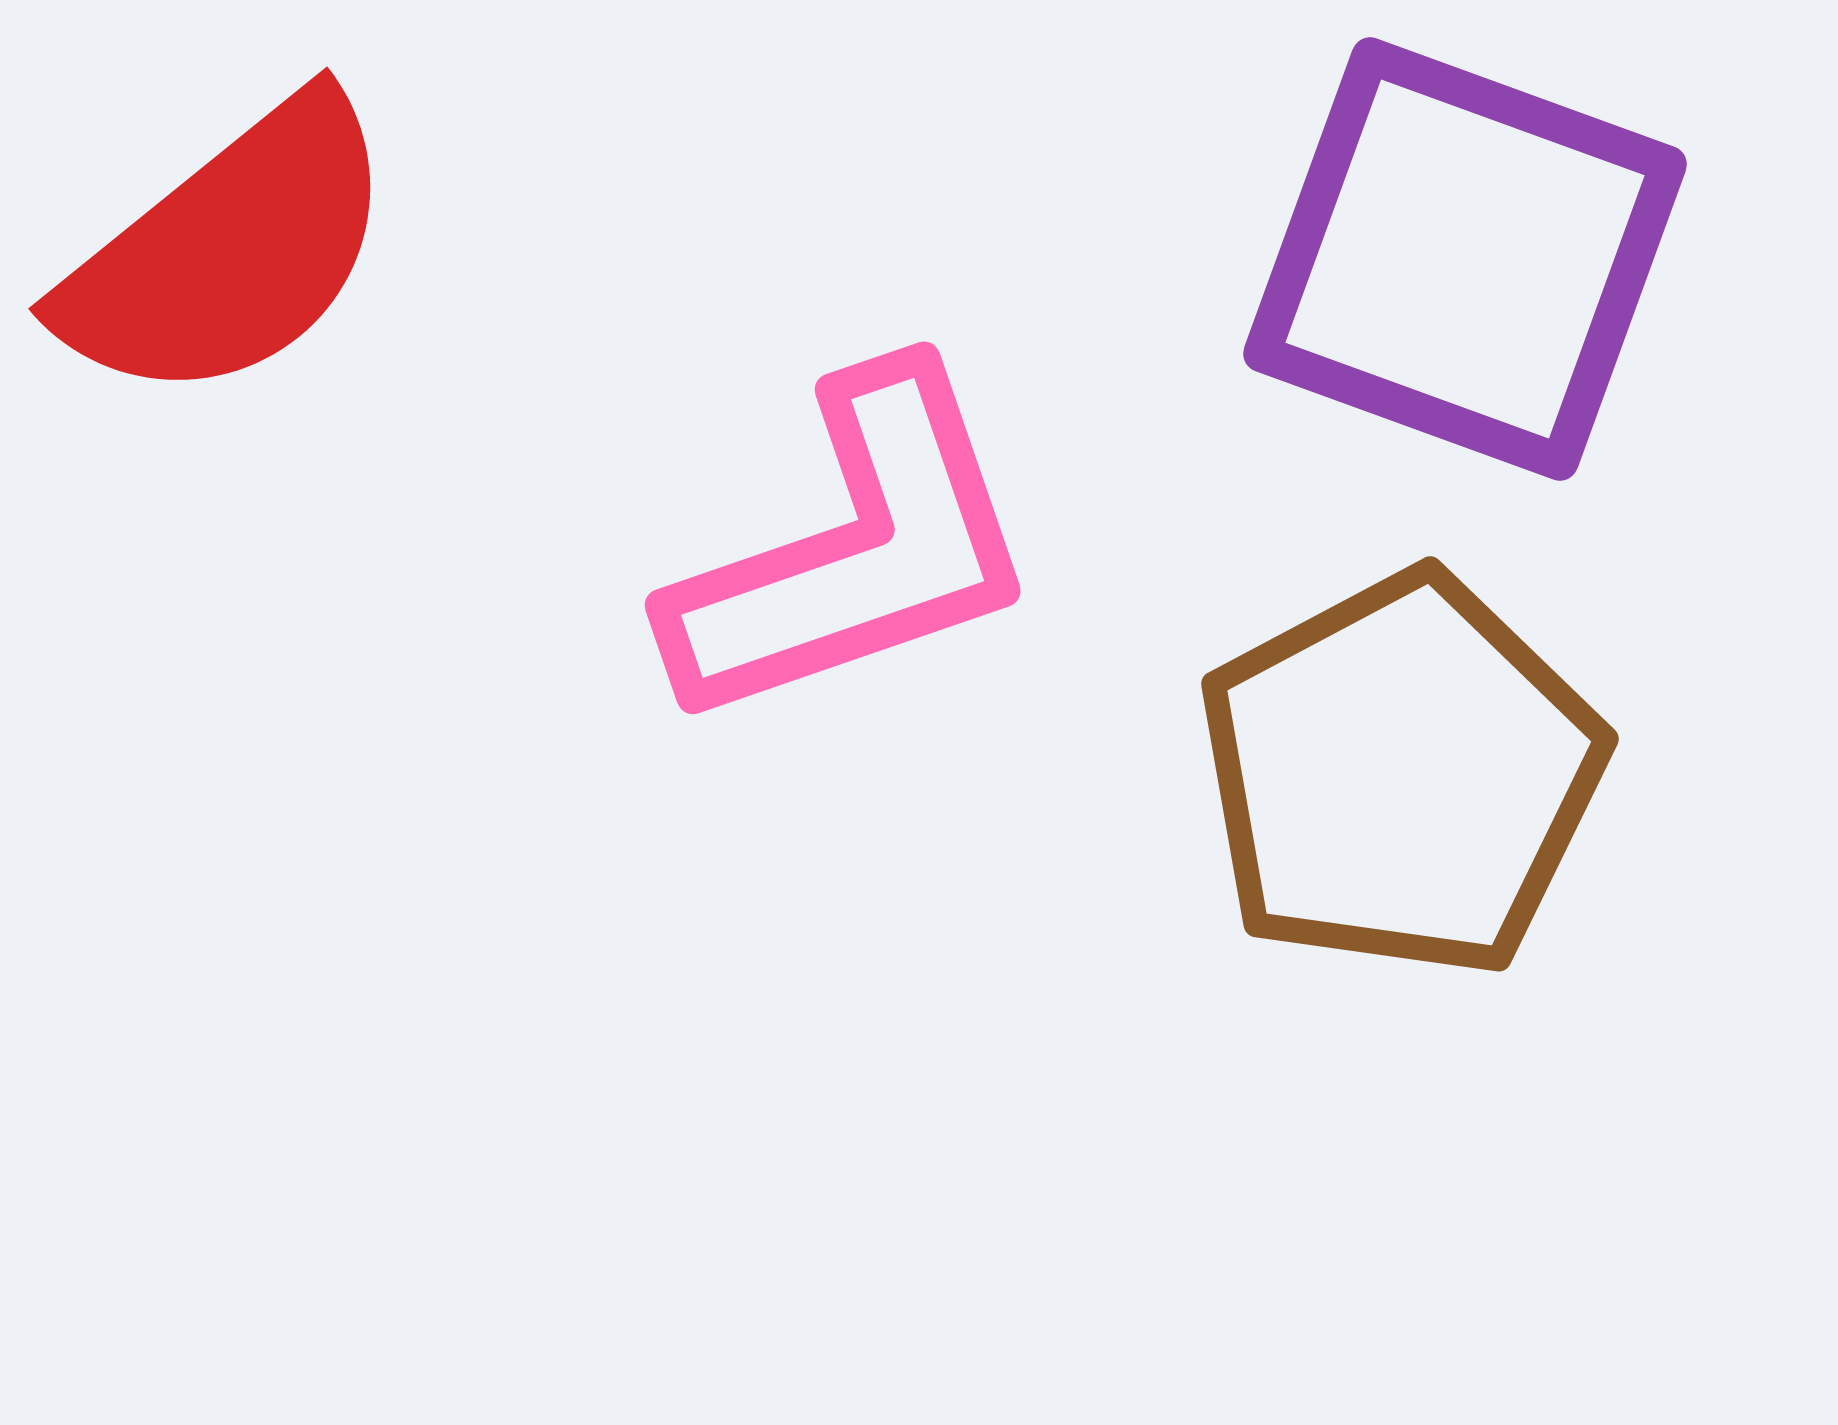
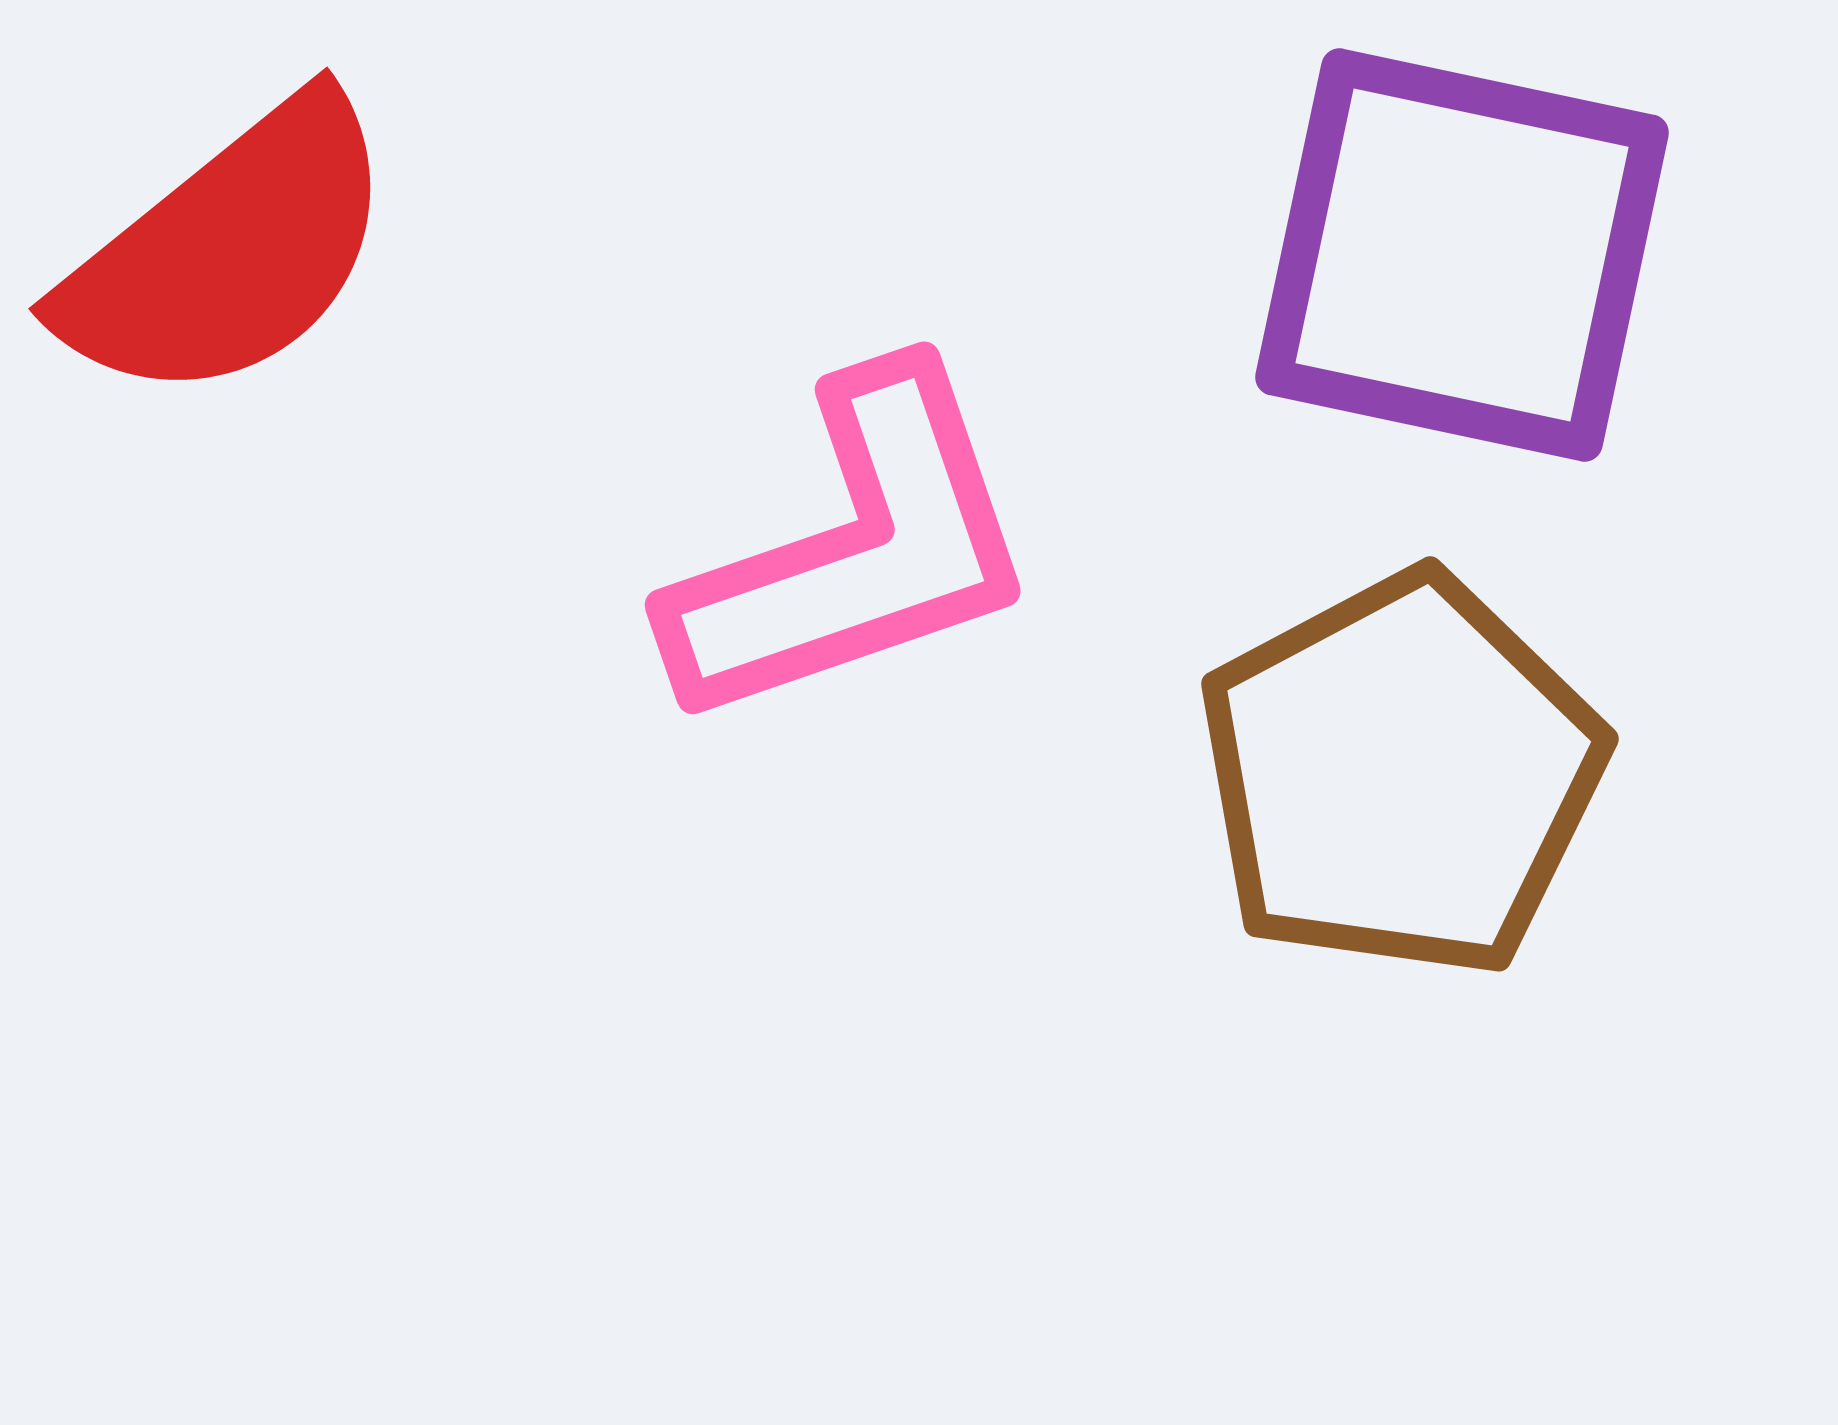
purple square: moved 3 px left, 4 px up; rotated 8 degrees counterclockwise
